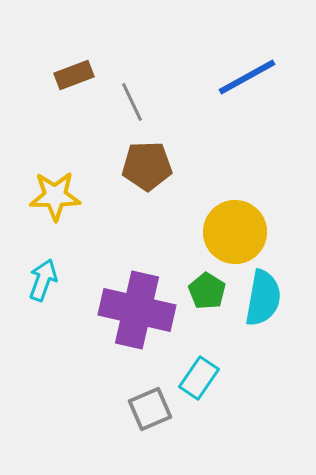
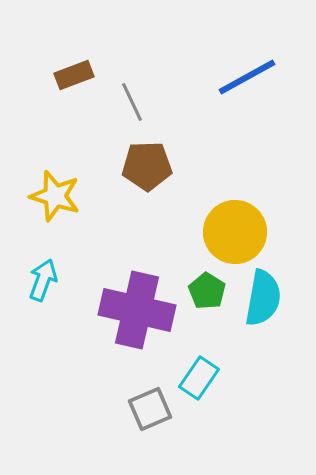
yellow star: rotated 18 degrees clockwise
